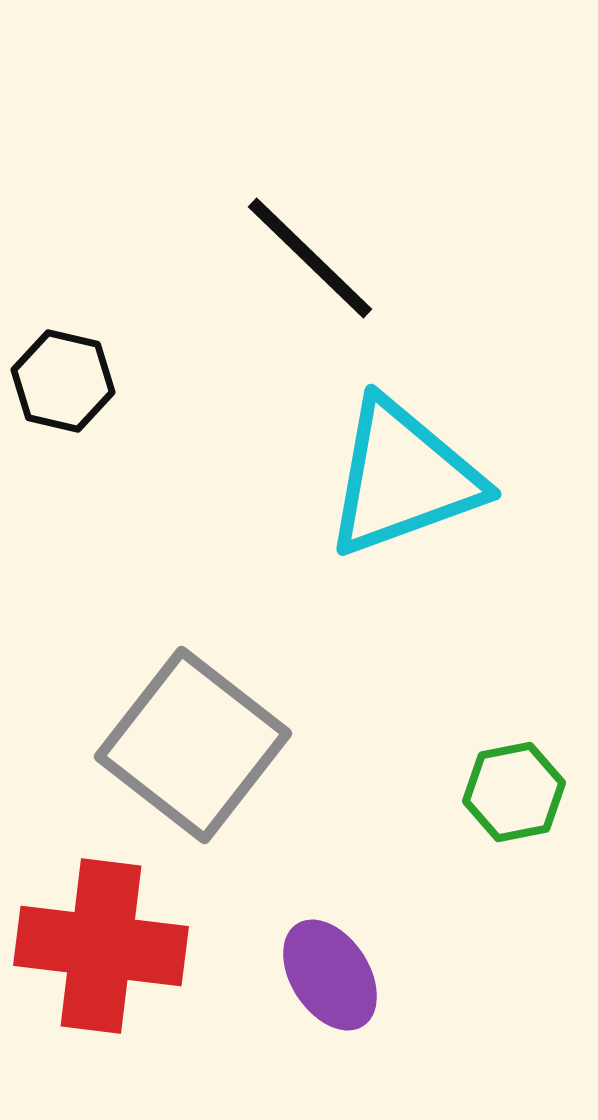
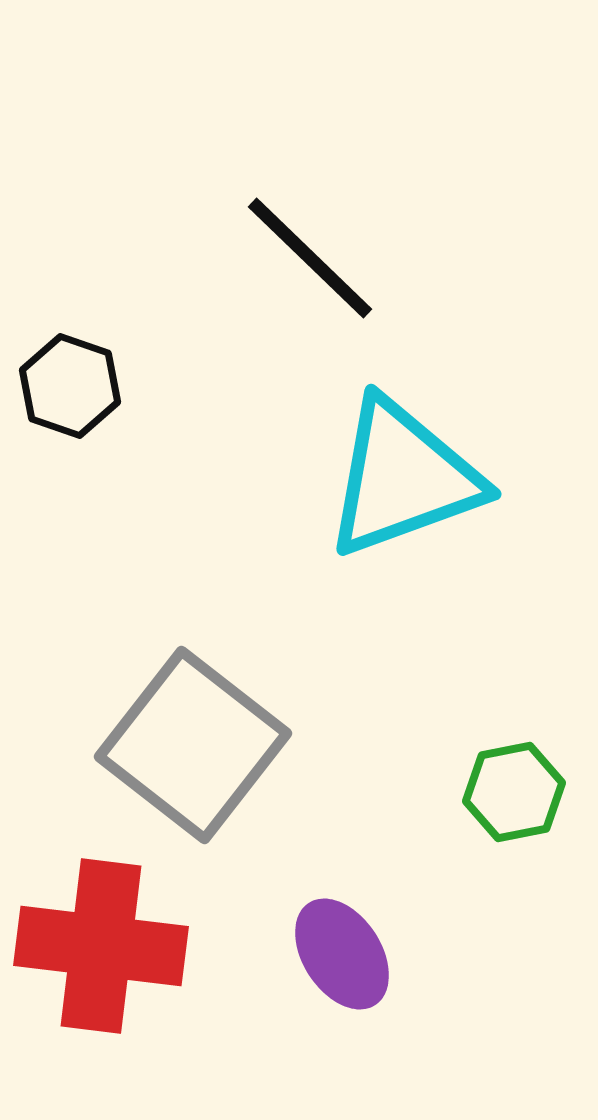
black hexagon: moved 7 px right, 5 px down; rotated 6 degrees clockwise
purple ellipse: moved 12 px right, 21 px up
